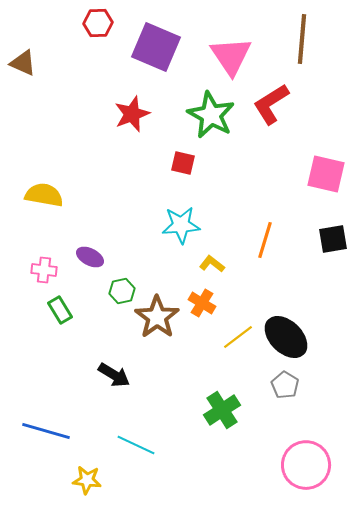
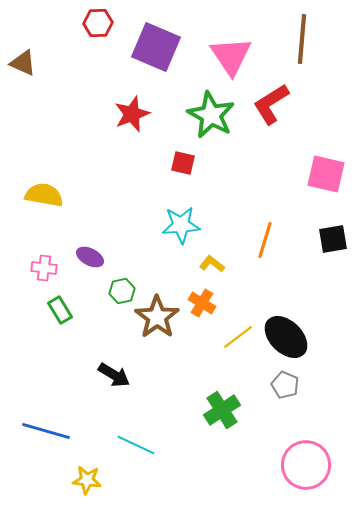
pink cross: moved 2 px up
gray pentagon: rotated 8 degrees counterclockwise
